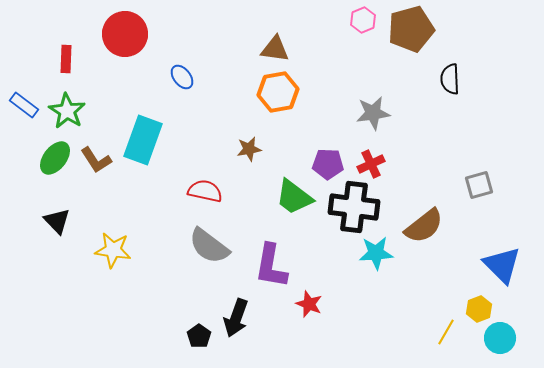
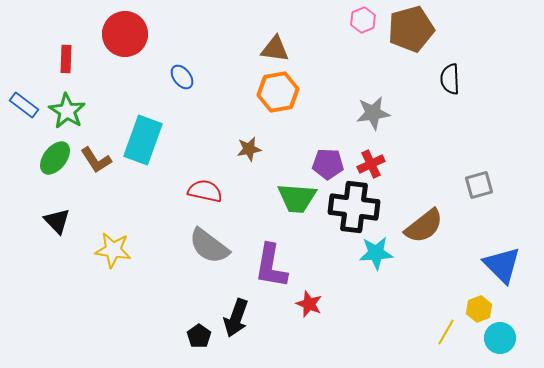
green trapezoid: moved 3 px right, 1 px down; rotated 33 degrees counterclockwise
